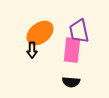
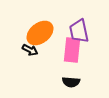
black arrow: moved 2 px left; rotated 63 degrees counterclockwise
